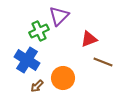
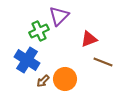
orange circle: moved 2 px right, 1 px down
brown arrow: moved 6 px right, 5 px up
